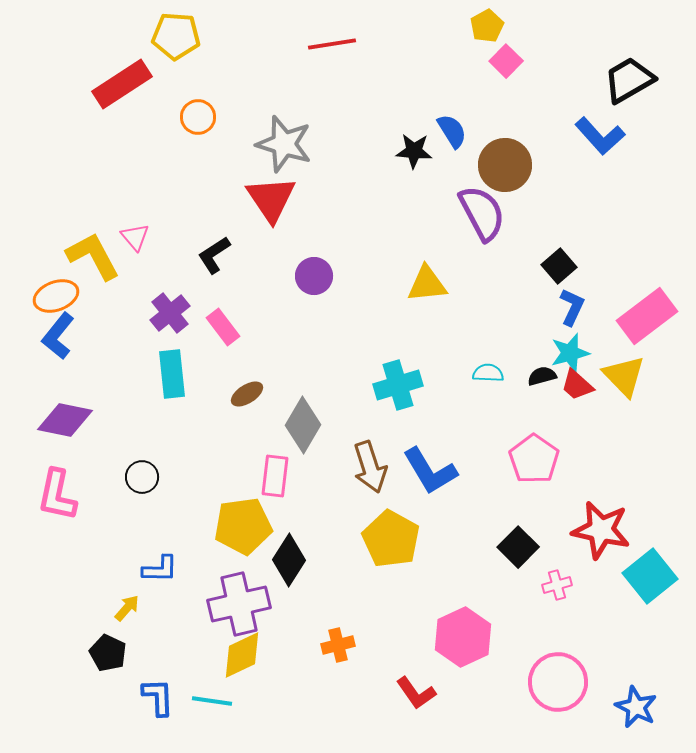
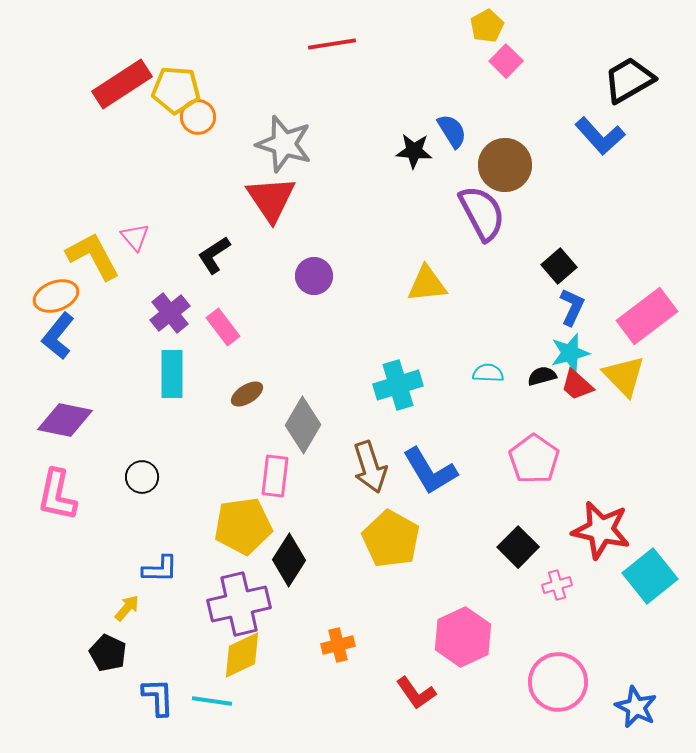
yellow pentagon at (176, 36): moved 54 px down
cyan rectangle at (172, 374): rotated 6 degrees clockwise
